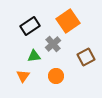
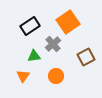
orange square: moved 1 px down
